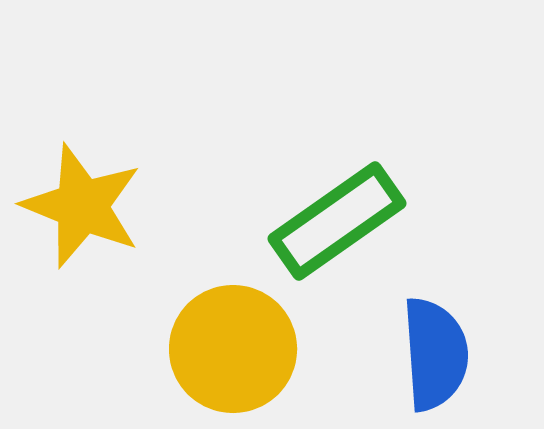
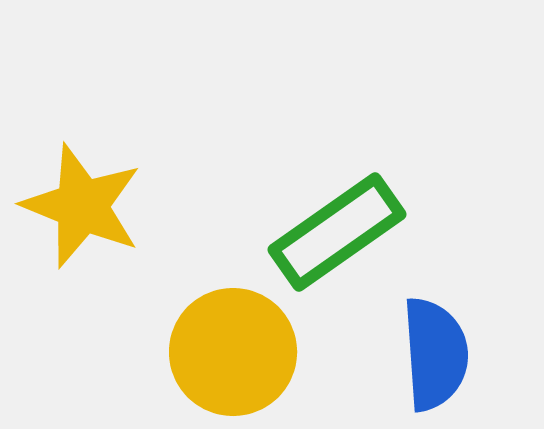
green rectangle: moved 11 px down
yellow circle: moved 3 px down
